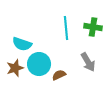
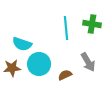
green cross: moved 1 px left, 3 px up
brown star: moved 3 px left; rotated 12 degrees clockwise
brown semicircle: moved 6 px right
